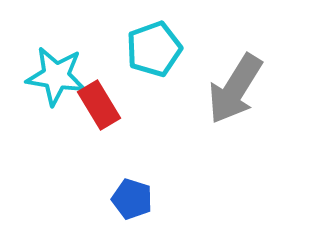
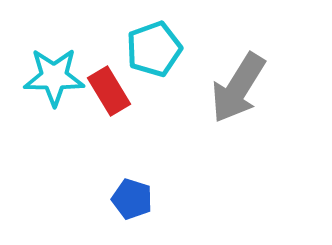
cyan star: moved 2 px left, 1 px down; rotated 8 degrees counterclockwise
gray arrow: moved 3 px right, 1 px up
red rectangle: moved 10 px right, 14 px up
